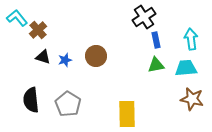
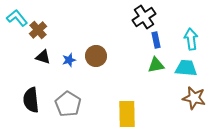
blue star: moved 4 px right
cyan trapezoid: rotated 10 degrees clockwise
brown star: moved 2 px right, 1 px up
